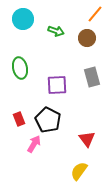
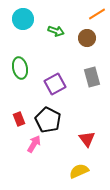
orange line: moved 2 px right; rotated 18 degrees clockwise
purple square: moved 2 px left, 1 px up; rotated 25 degrees counterclockwise
yellow semicircle: rotated 30 degrees clockwise
